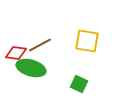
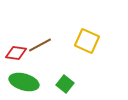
yellow square: rotated 15 degrees clockwise
green ellipse: moved 7 px left, 14 px down
green square: moved 14 px left; rotated 12 degrees clockwise
